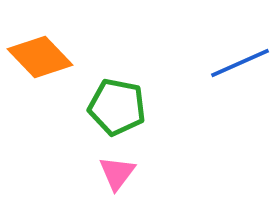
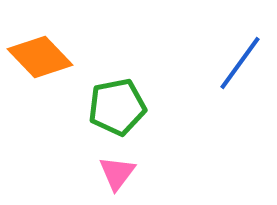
blue line: rotated 30 degrees counterclockwise
green pentagon: rotated 22 degrees counterclockwise
